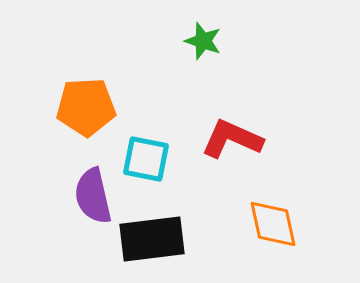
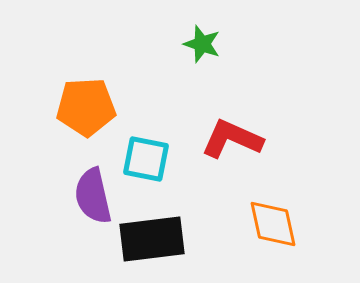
green star: moved 1 px left, 3 px down
